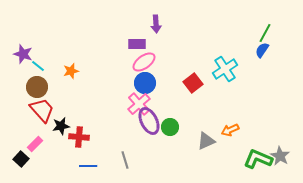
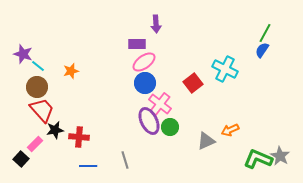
cyan cross: rotated 30 degrees counterclockwise
pink cross: moved 21 px right; rotated 10 degrees counterclockwise
black star: moved 6 px left, 4 px down
